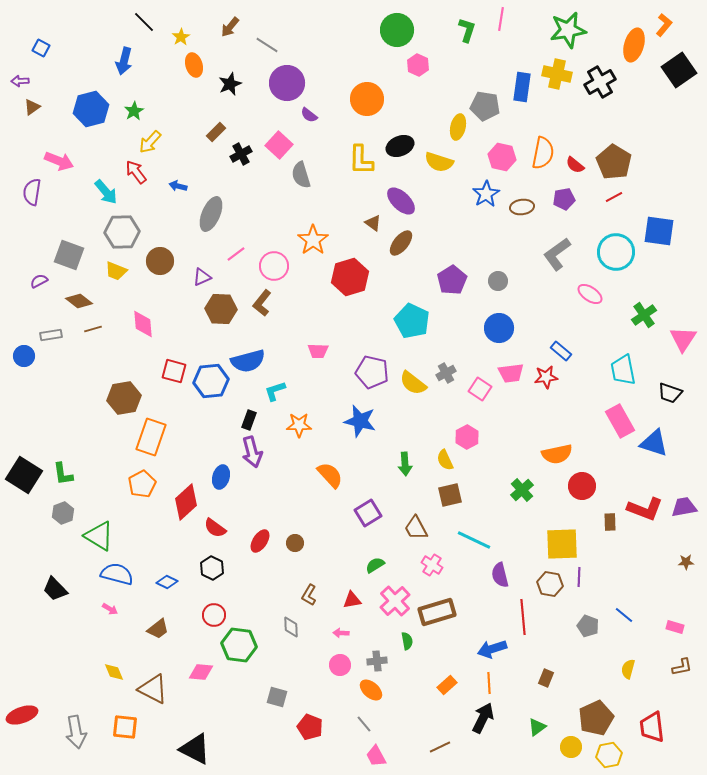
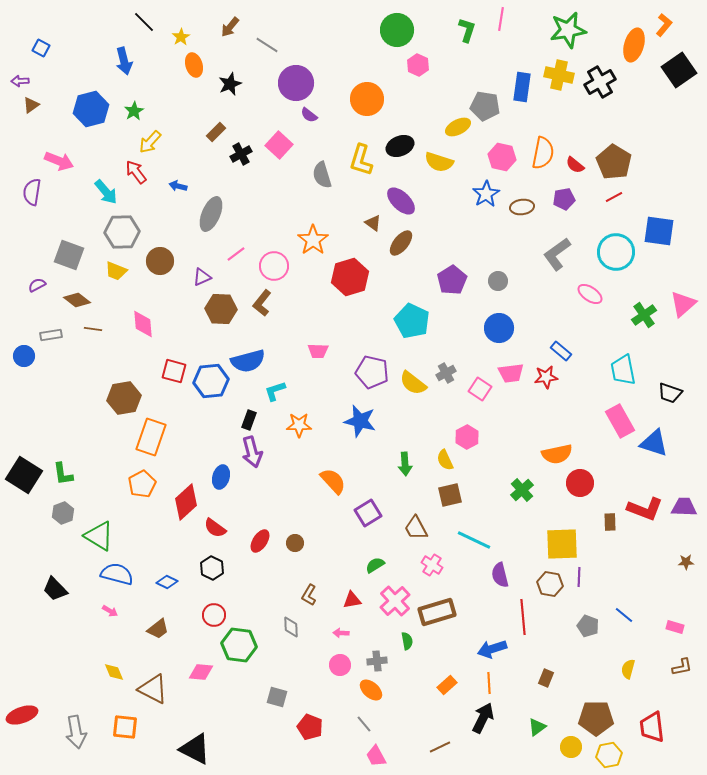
blue arrow at (124, 61): rotated 28 degrees counterclockwise
yellow cross at (557, 74): moved 2 px right, 1 px down
purple circle at (287, 83): moved 9 px right
brown triangle at (32, 107): moved 1 px left, 2 px up
yellow ellipse at (458, 127): rotated 50 degrees clockwise
yellow L-shape at (361, 160): rotated 16 degrees clockwise
gray semicircle at (301, 175): moved 21 px right
purple semicircle at (39, 281): moved 2 px left, 4 px down
brown diamond at (79, 301): moved 2 px left, 1 px up
brown line at (93, 329): rotated 24 degrees clockwise
pink triangle at (683, 339): moved 35 px up; rotated 16 degrees clockwise
orange semicircle at (330, 475): moved 3 px right, 6 px down
red circle at (582, 486): moved 2 px left, 3 px up
purple trapezoid at (684, 507): rotated 12 degrees clockwise
pink arrow at (110, 609): moved 2 px down
brown pentagon at (596, 718): rotated 24 degrees clockwise
